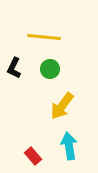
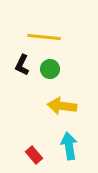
black L-shape: moved 8 px right, 3 px up
yellow arrow: rotated 60 degrees clockwise
red rectangle: moved 1 px right, 1 px up
